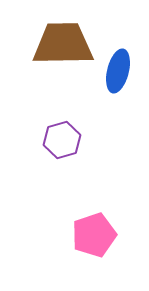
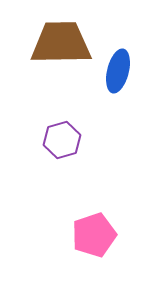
brown trapezoid: moved 2 px left, 1 px up
